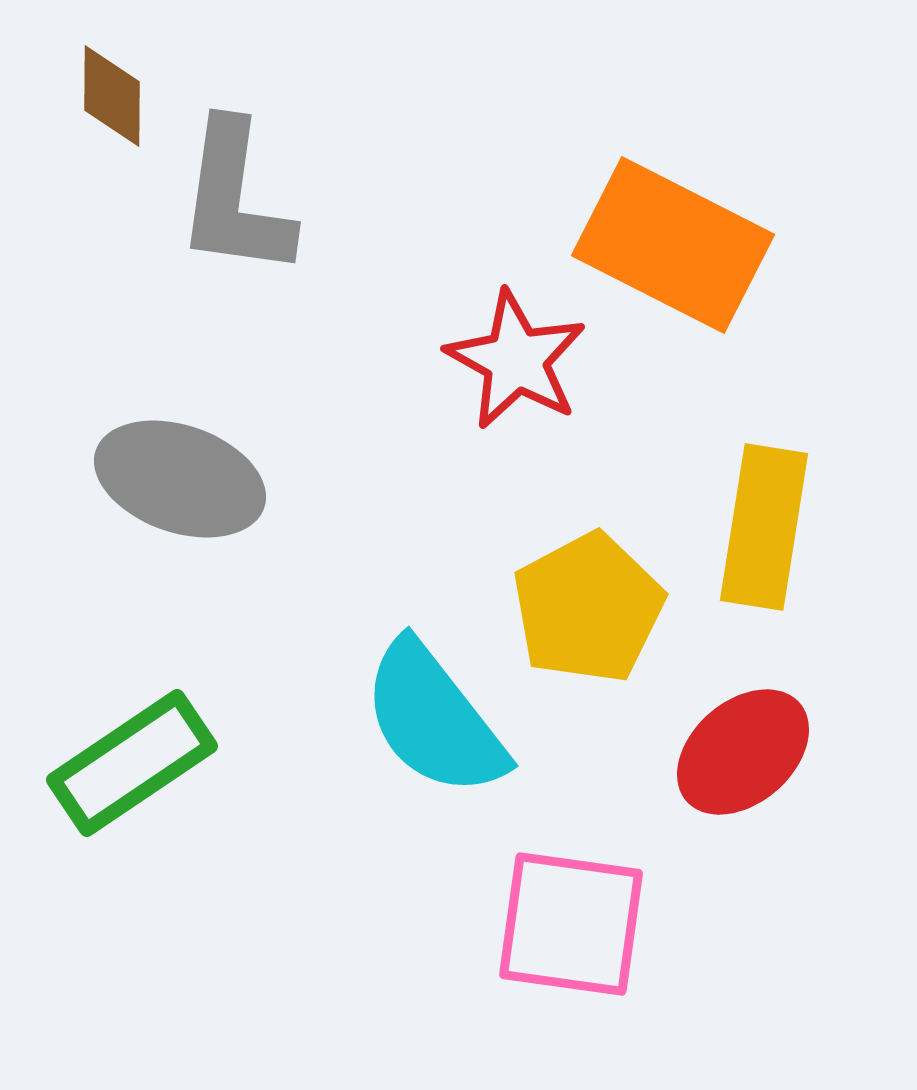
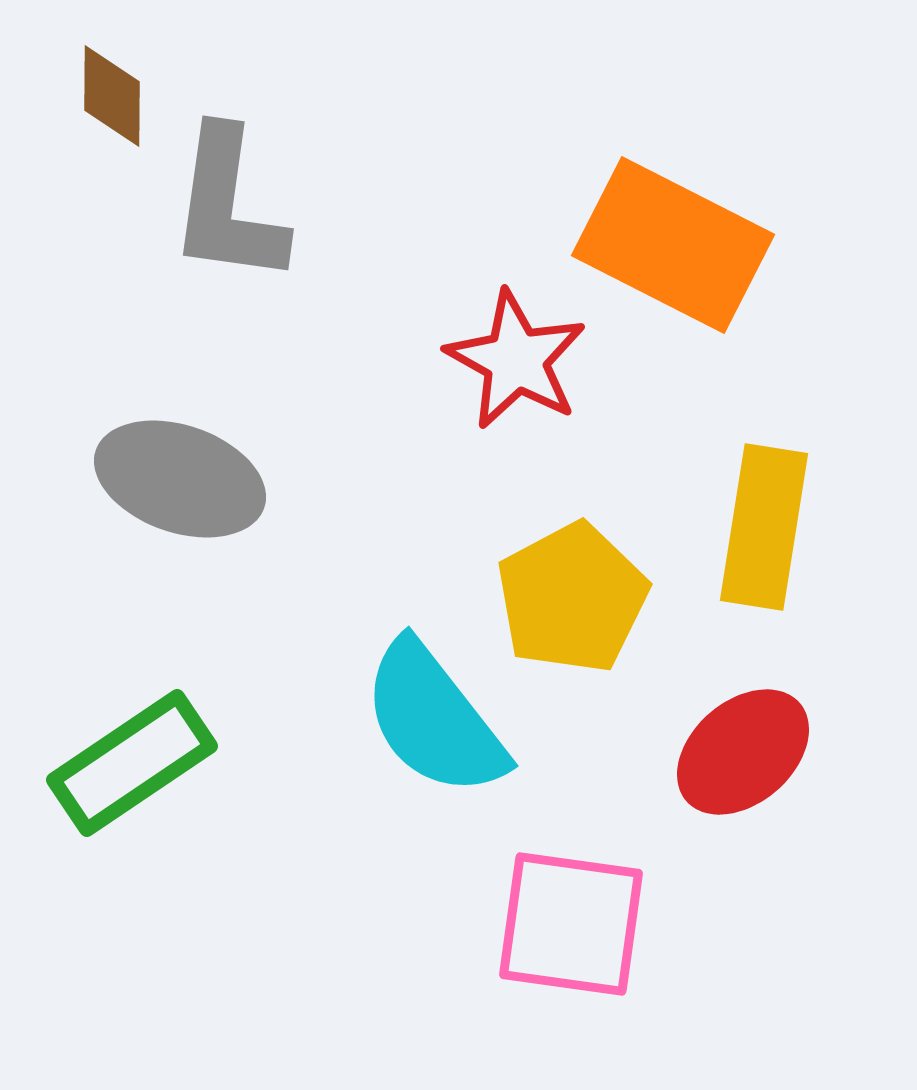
gray L-shape: moved 7 px left, 7 px down
yellow pentagon: moved 16 px left, 10 px up
